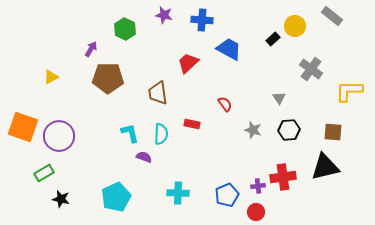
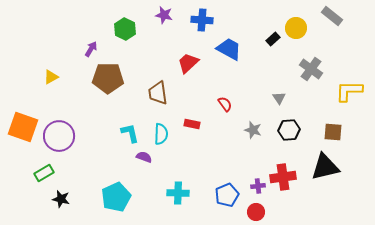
yellow circle: moved 1 px right, 2 px down
